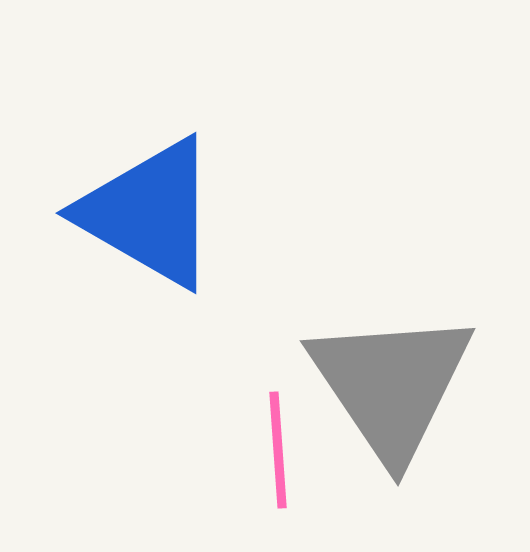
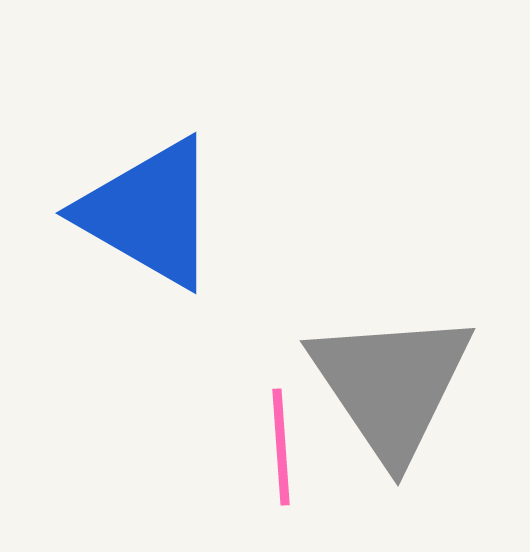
pink line: moved 3 px right, 3 px up
